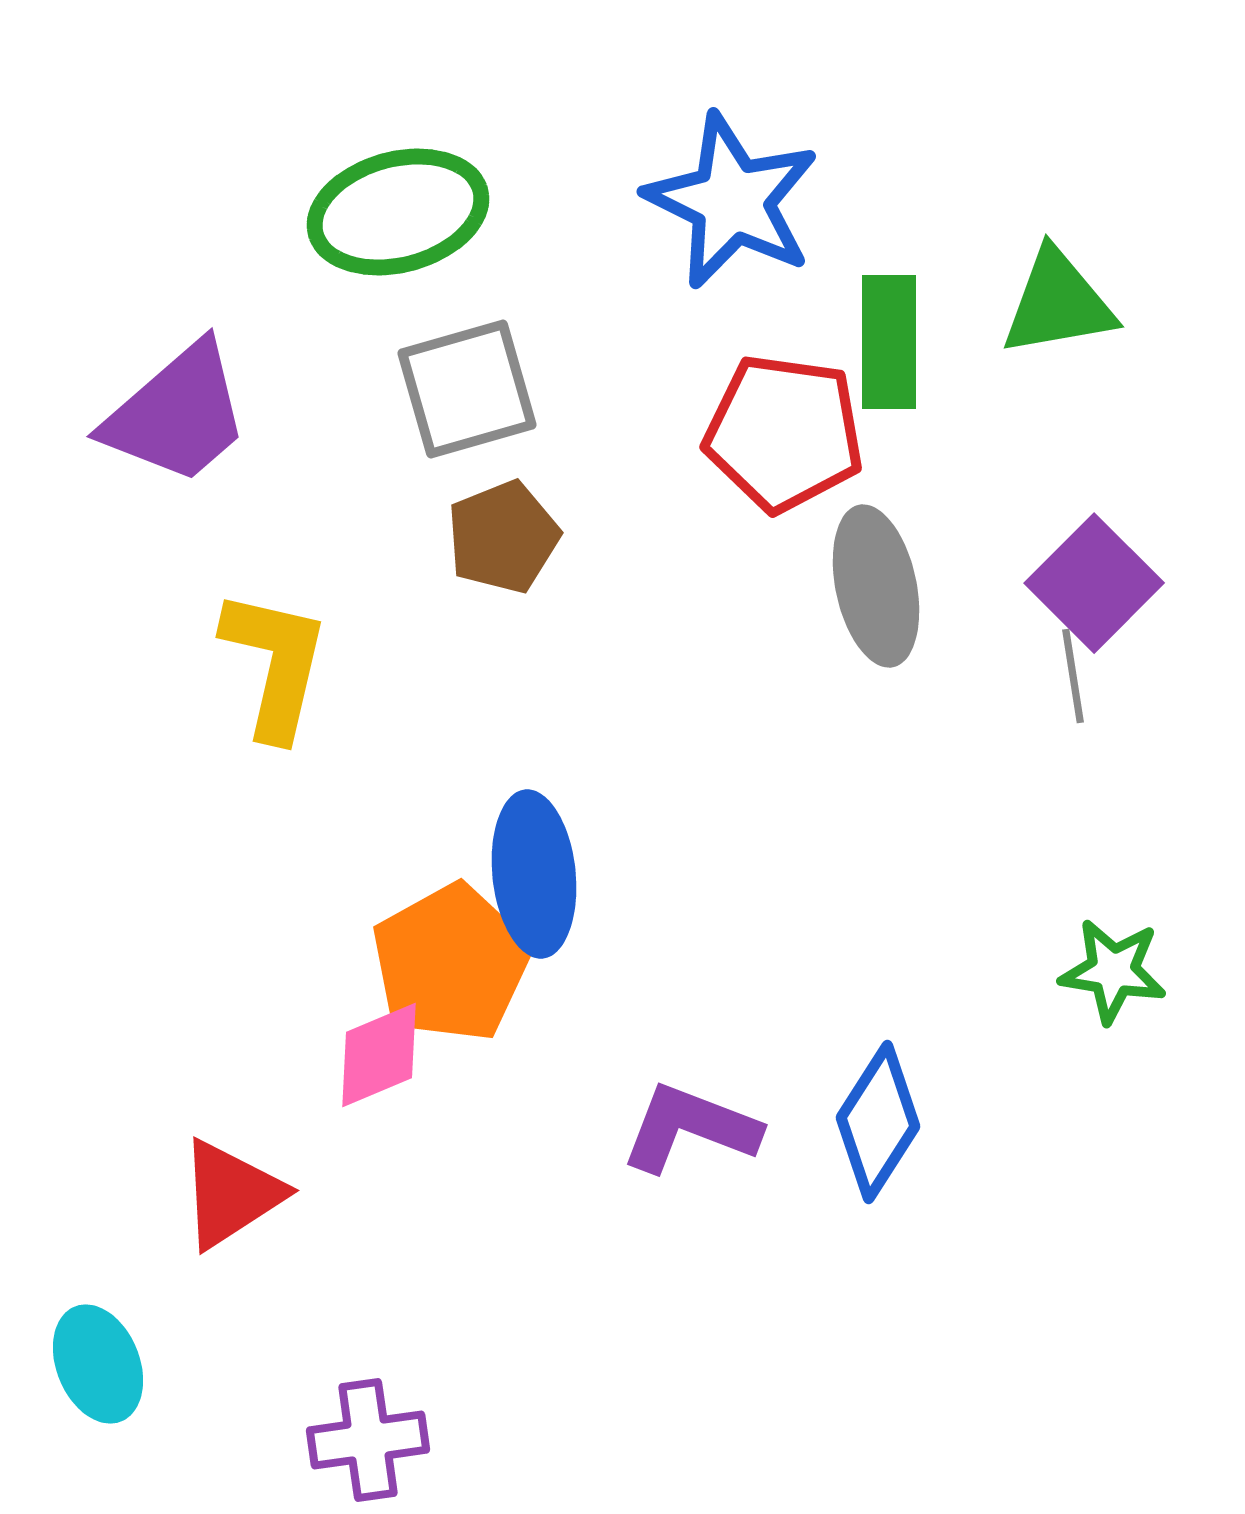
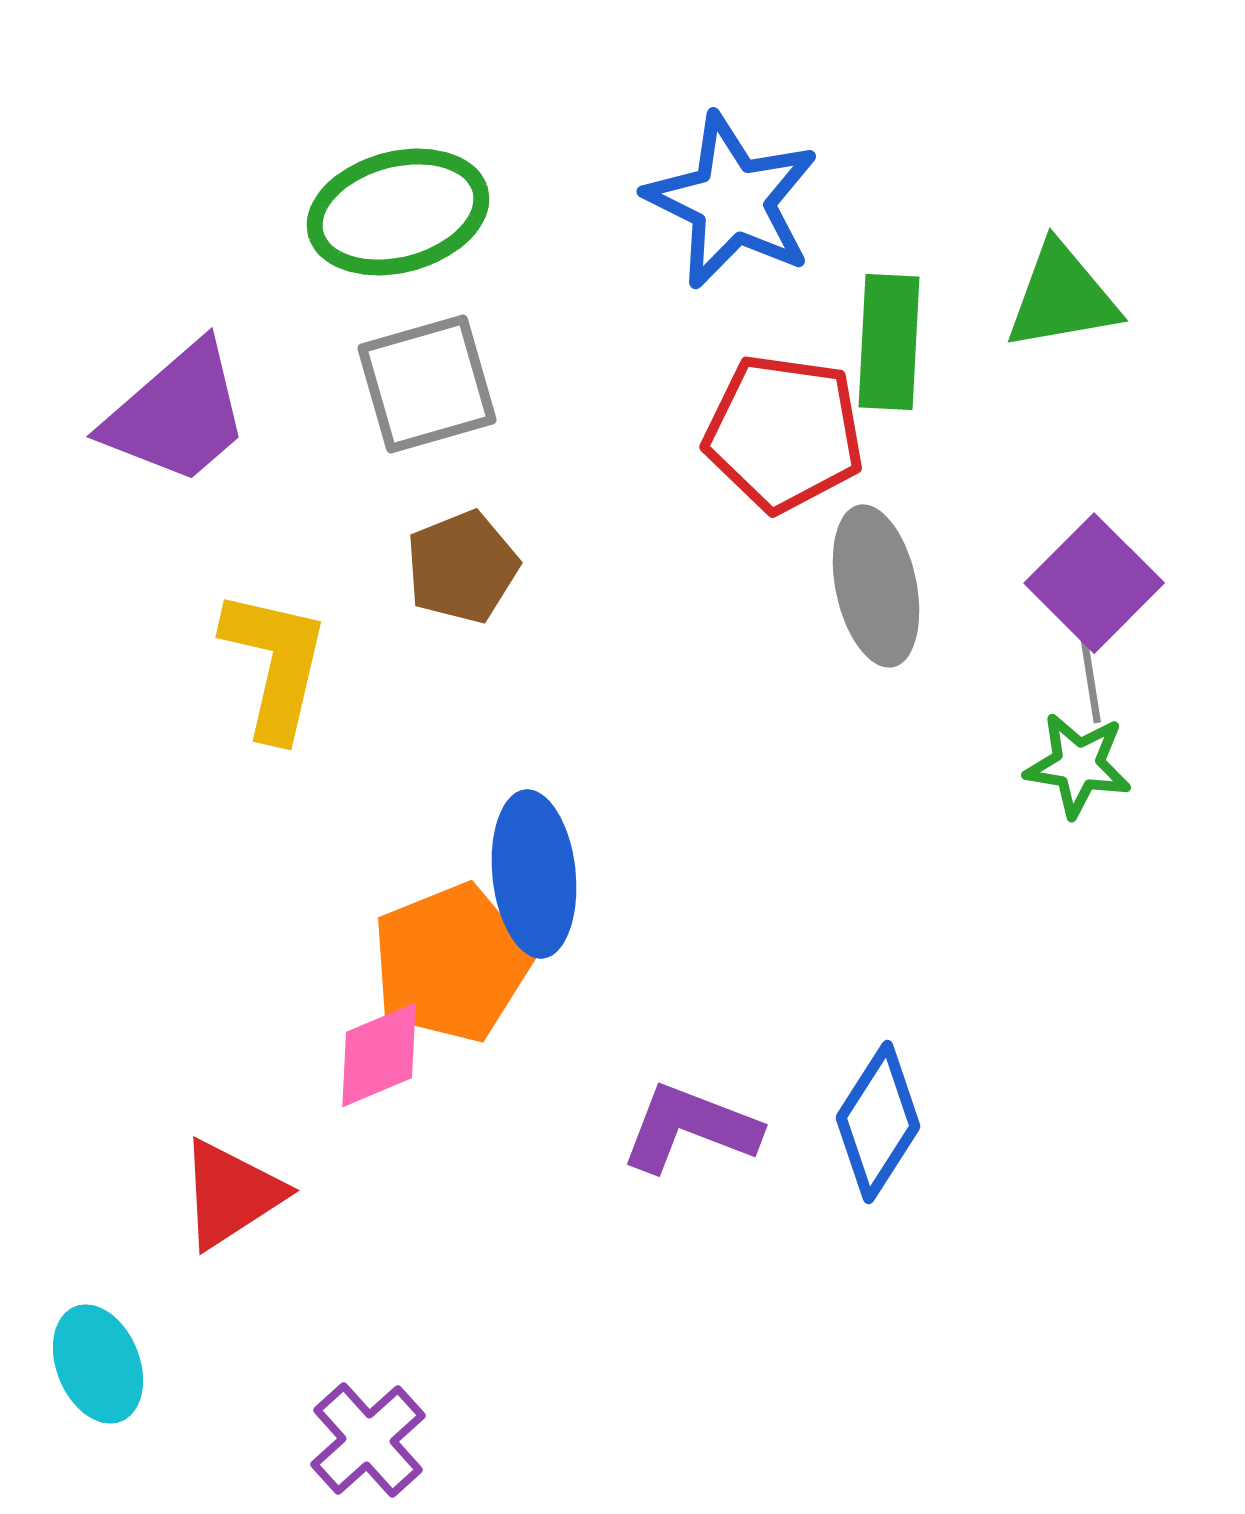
green triangle: moved 4 px right, 6 px up
green rectangle: rotated 3 degrees clockwise
gray square: moved 40 px left, 5 px up
brown pentagon: moved 41 px left, 30 px down
gray line: moved 17 px right
orange pentagon: rotated 7 degrees clockwise
green star: moved 35 px left, 206 px up
purple cross: rotated 34 degrees counterclockwise
